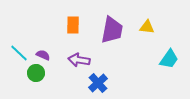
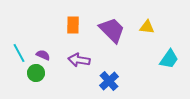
purple trapezoid: rotated 56 degrees counterclockwise
cyan line: rotated 18 degrees clockwise
blue cross: moved 11 px right, 2 px up
